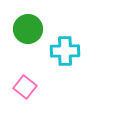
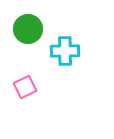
pink square: rotated 25 degrees clockwise
